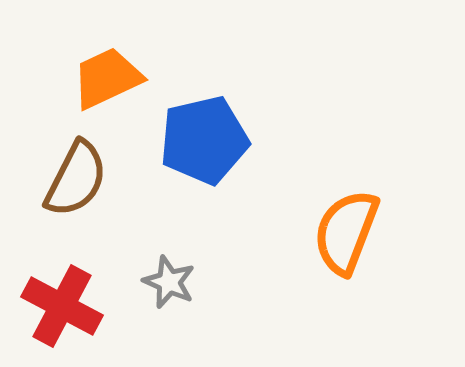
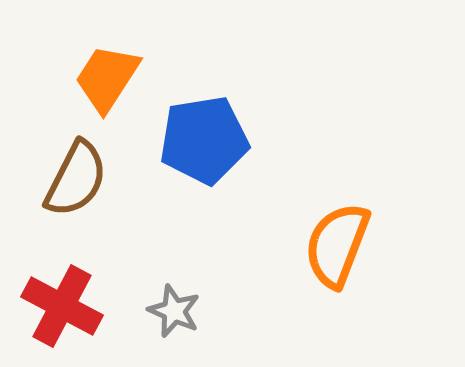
orange trapezoid: rotated 32 degrees counterclockwise
blue pentagon: rotated 4 degrees clockwise
orange semicircle: moved 9 px left, 13 px down
gray star: moved 5 px right, 29 px down
